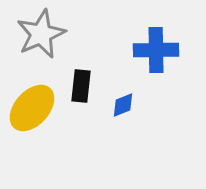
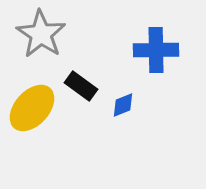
gray star: rotated 15 degrees counterclockwise
black rectangle: rotated 60 degrees counterclockwise
